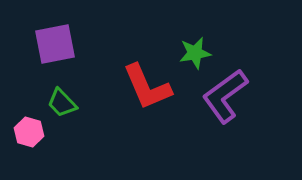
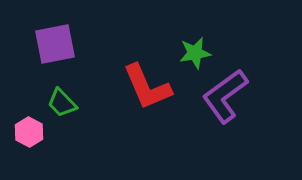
pink hexagon: rotated 12 degrees clockwise
